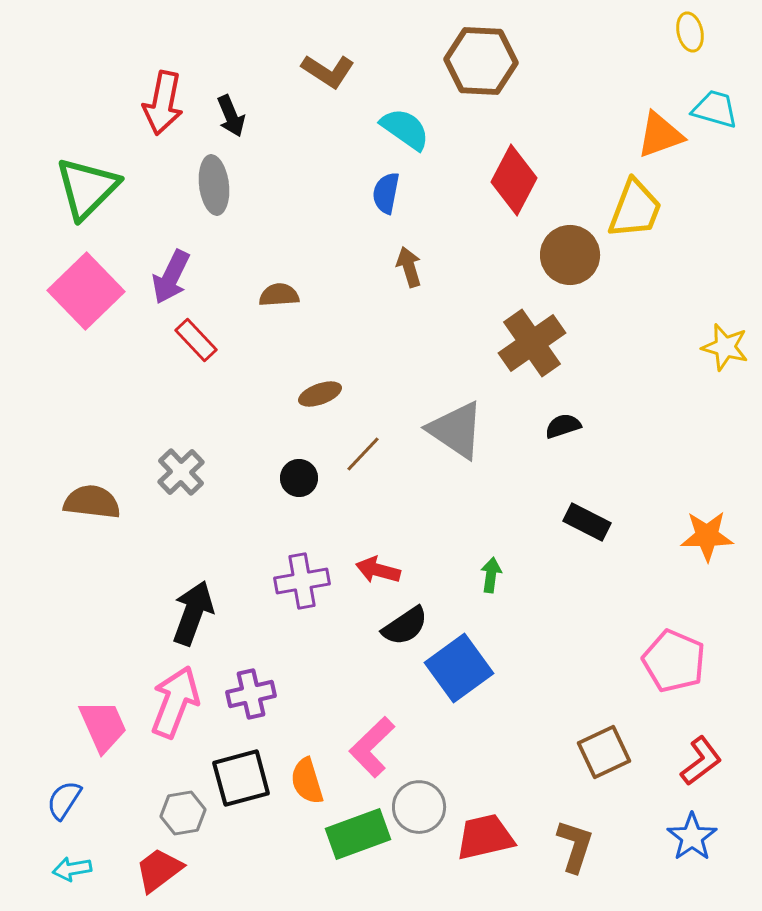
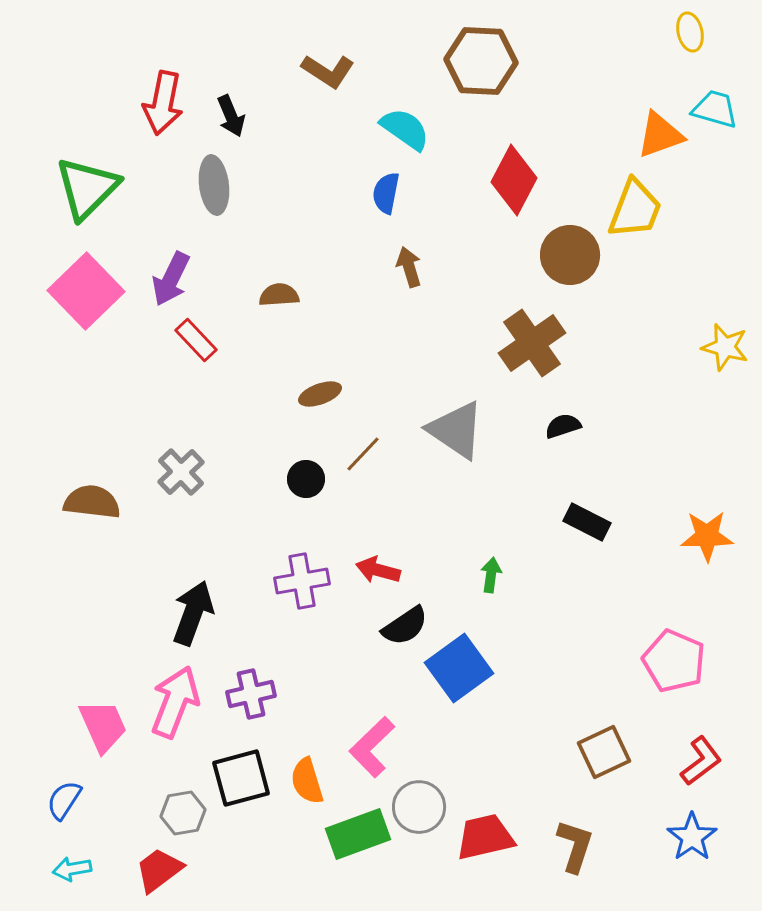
purple arrow at (171, 277): moved 2 px down
black circle at (299, 478): moved 7 px right, 1 px down
